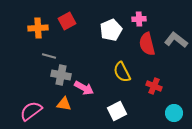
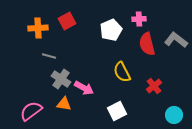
gray cross: moved 4 px down; rotated 24 degrees clockwise
red cross: rotated 28 degrees clockwise
cyan circle: moved 2 px down
